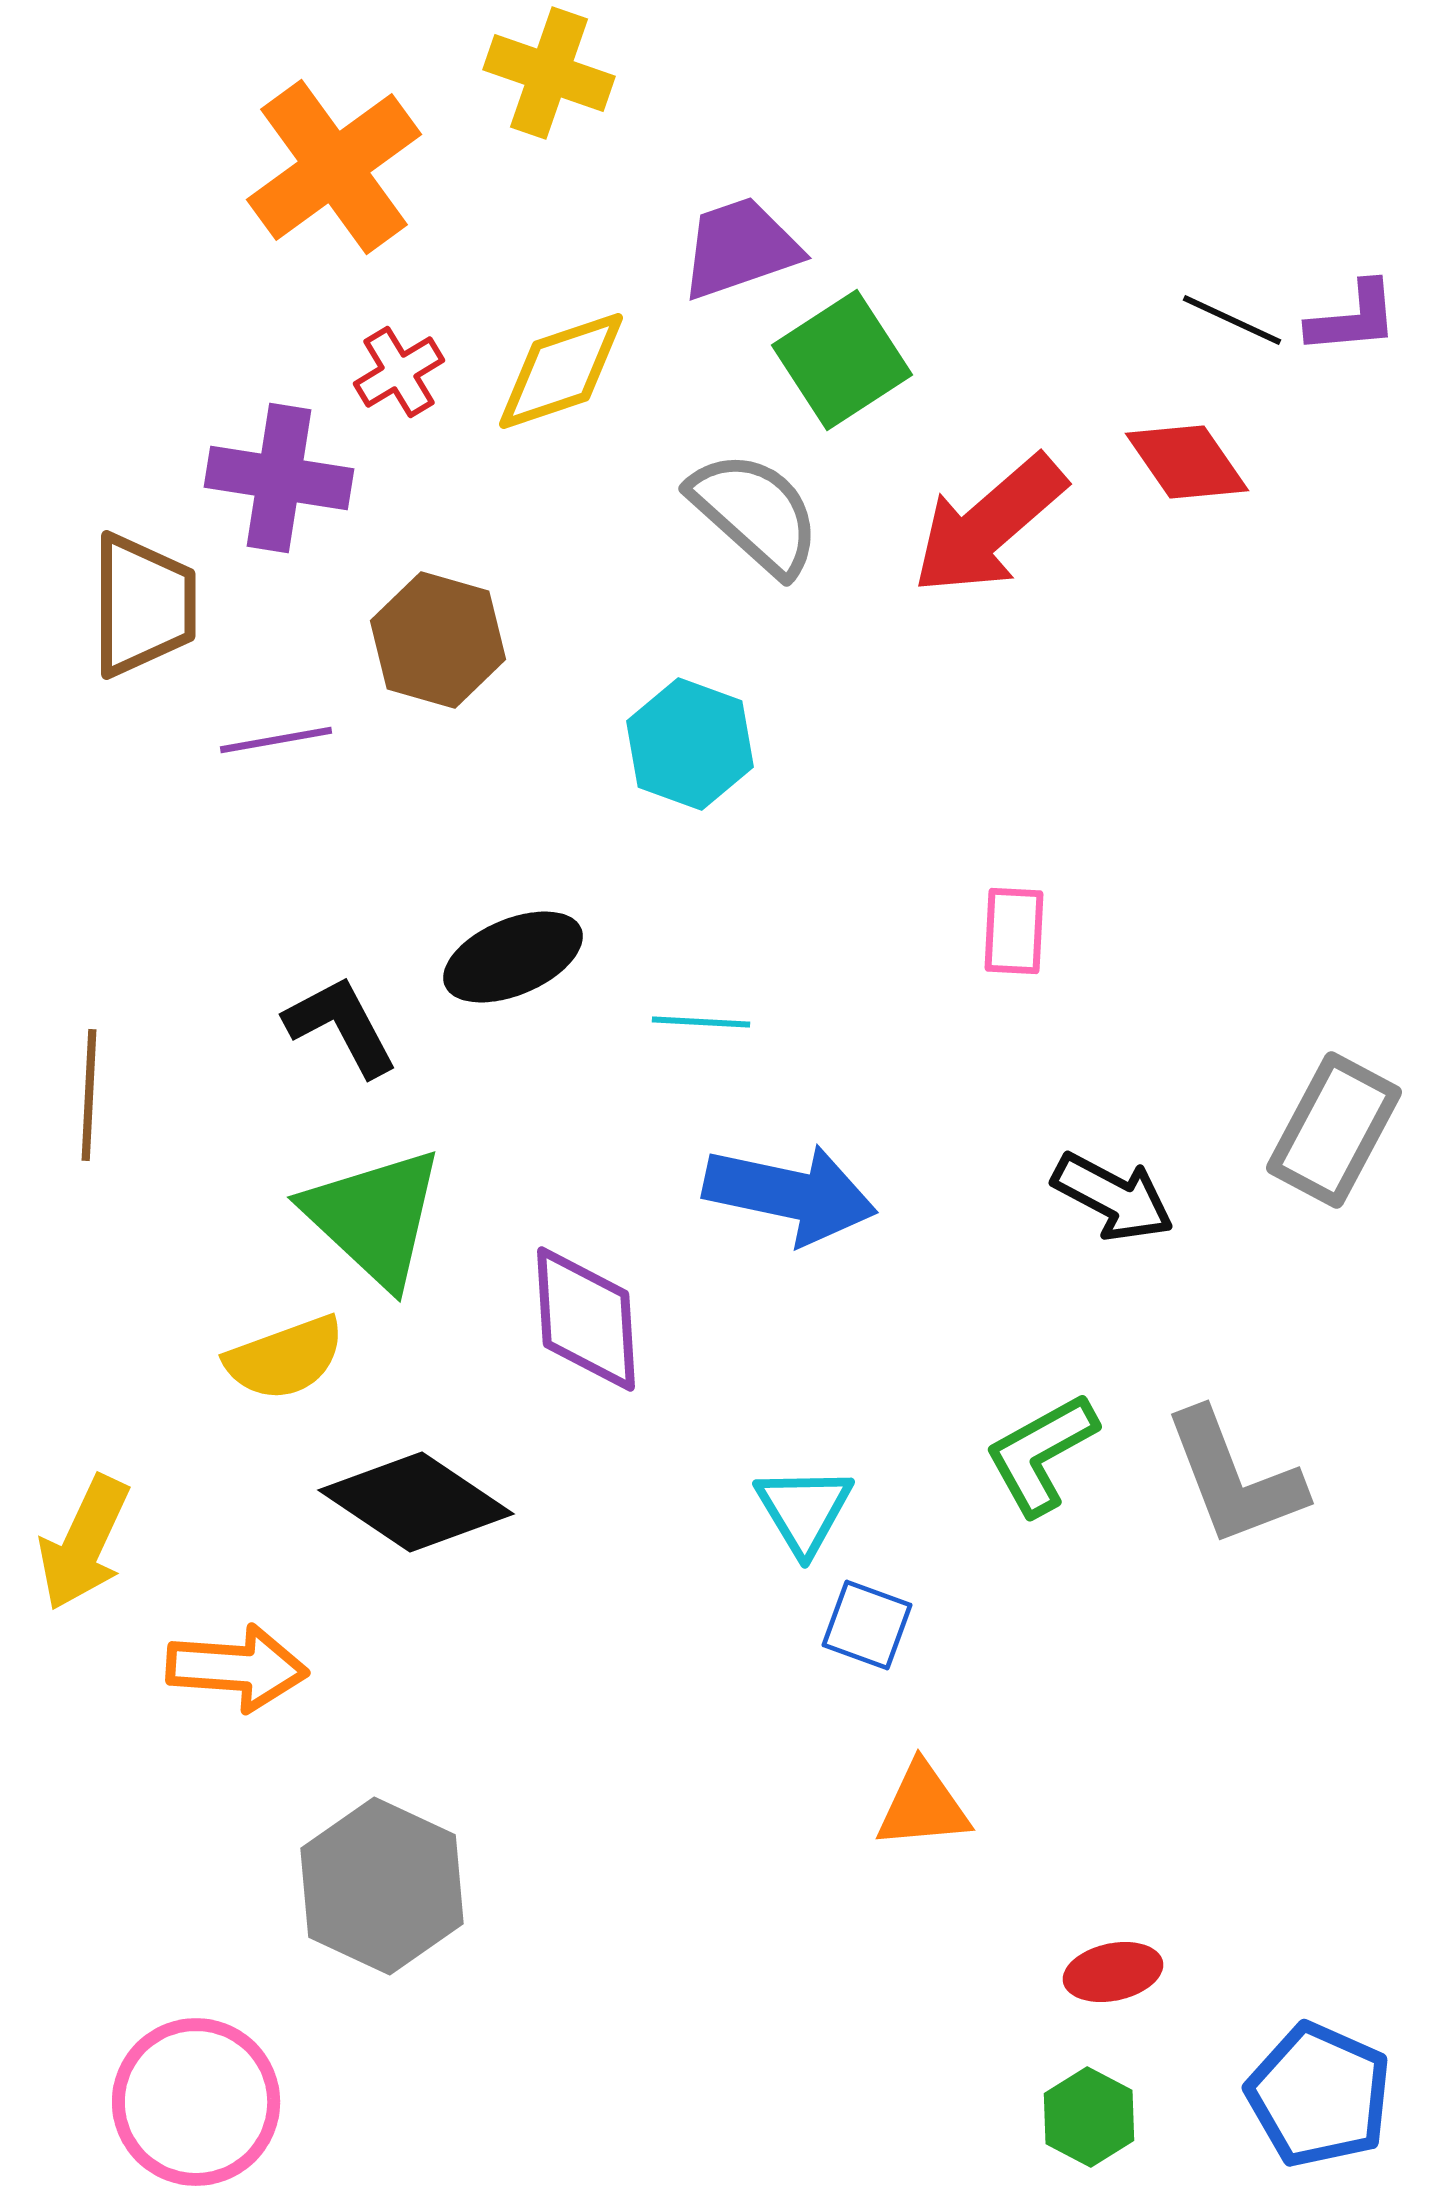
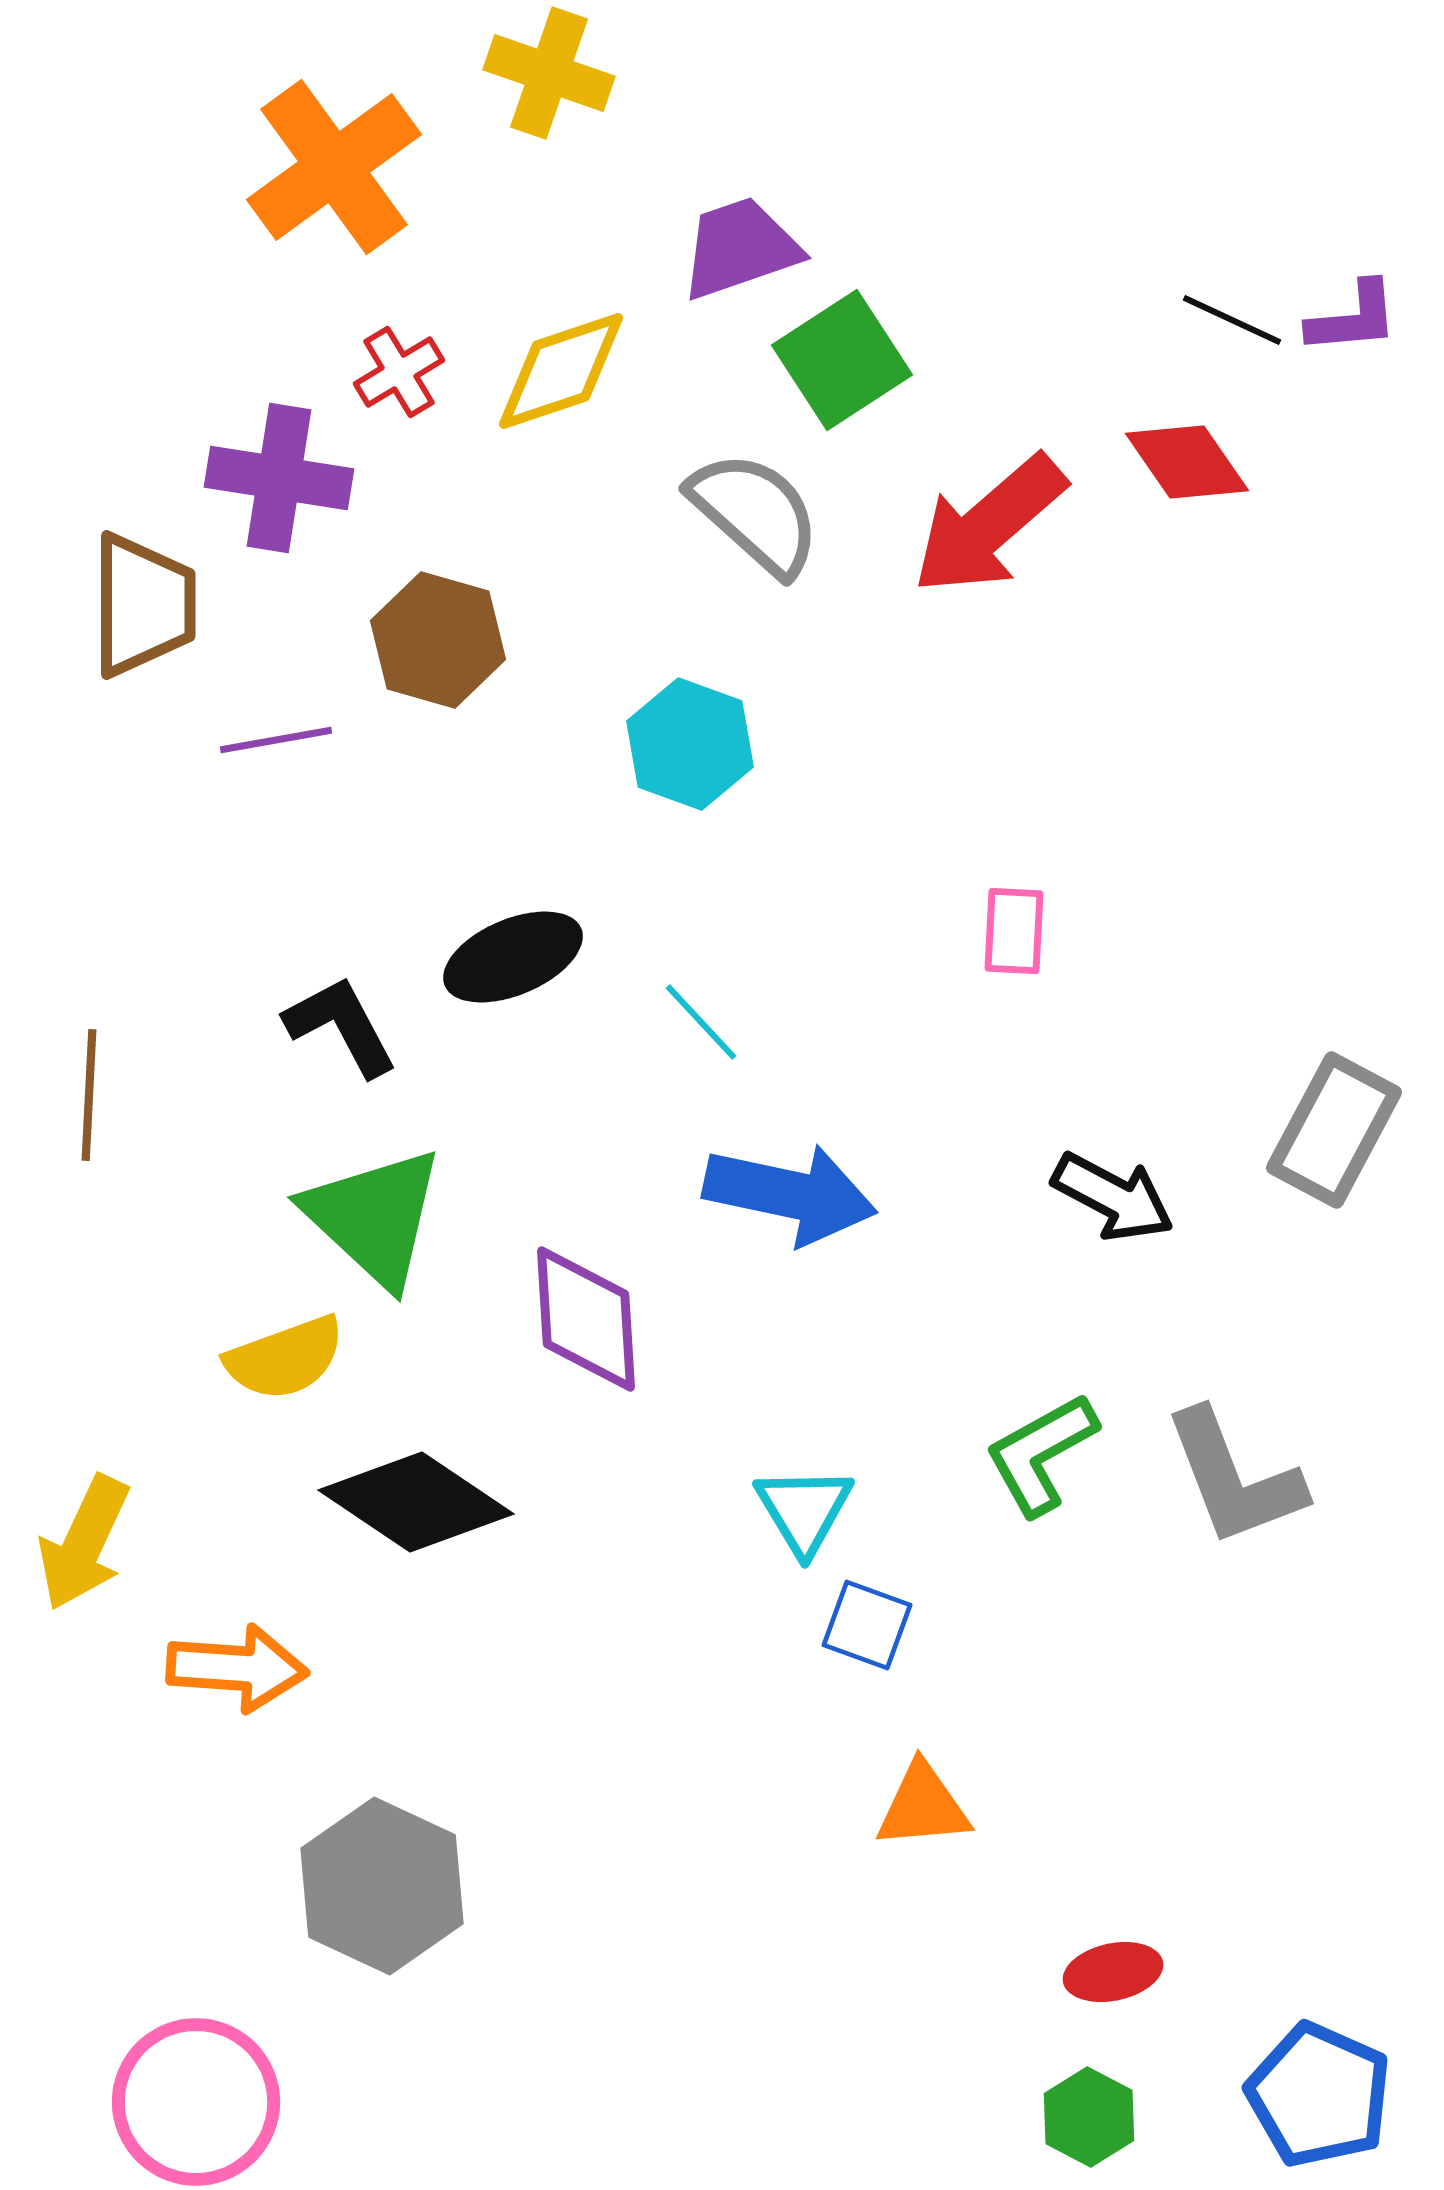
cyan line: rotated 44 degrees clockwise
